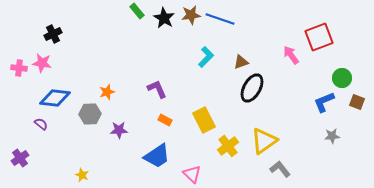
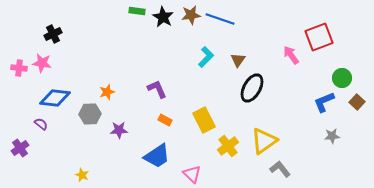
green rectangle: rotated 42 degrees counterclockwise
black star: moved 1 px left, 1 px up
brown triangle: moved 3 px left, 2 px up; rotated 35 degrees counterclockwise
brown square: rotated 21 degrees clockwise
purple cross: moved 10 px up
